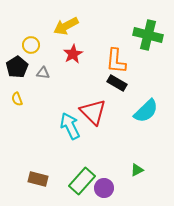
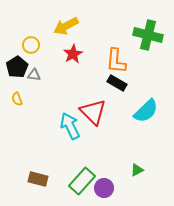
gray triangle: moved 9 px left, 2 px down
